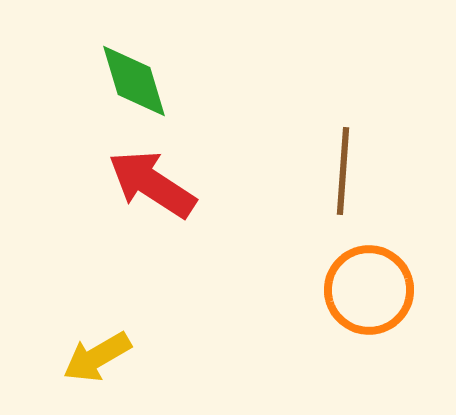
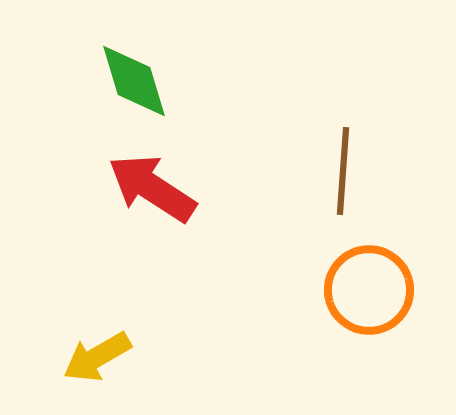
red arrow: moved 4 px down
